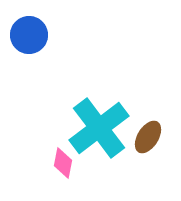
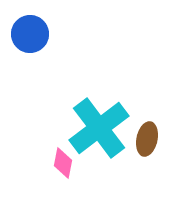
blue circle: moved 1 px right, 1 px up
brown ellipse: moved 1 px left, 2 px down; rotated 20 degrees counterclockwise
